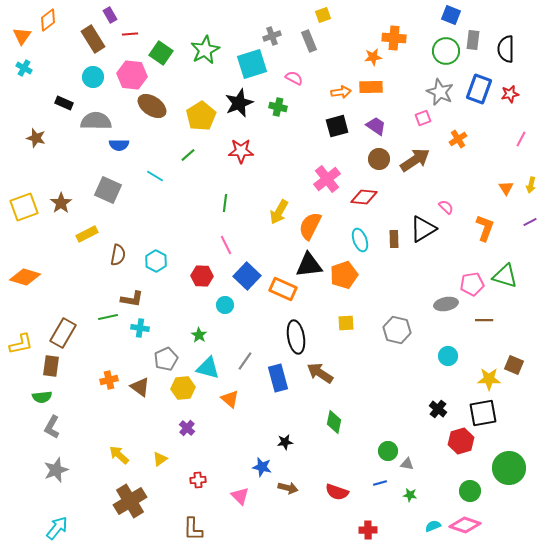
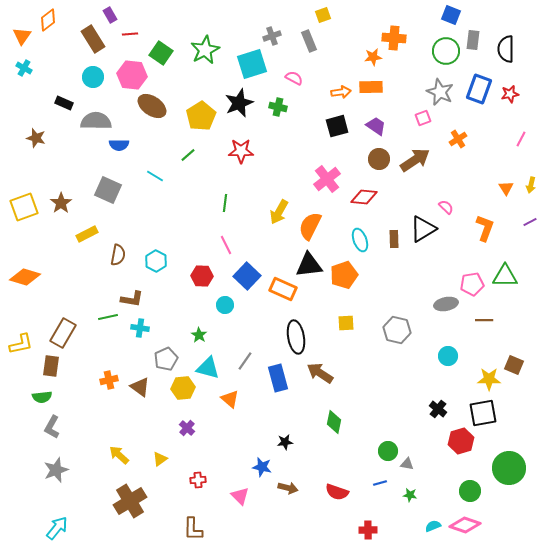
green triangle at (505, 276): rotated 16 degrees counterclockwise
